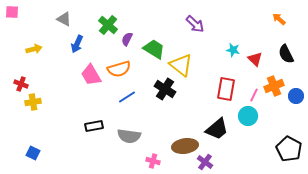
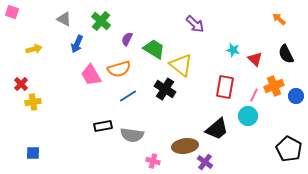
pink square: rotated 16 degrees clockwise
green cross: moved 7 px left, 4 px up
red cross: rotated 24 degrees clockwise
red rectangle: moved 1 px left, 2 px up
blue line: moved 1 px right, 1 px up
black rectangle: moved 9 px right
gray semicircle: moved 3 px right, 1 px up
blue square: rotated 24 degrees counterclockwise
